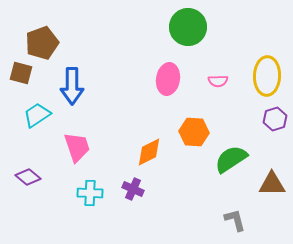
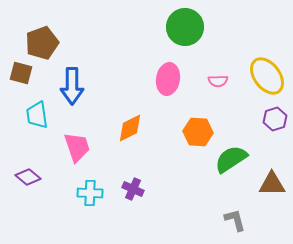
green circle: moved 3 px left
yellow ellipse: rotated 39 degrees counterclockwise
cyan trapezoid: rotated 64 degrees counterclockwise
orange hexagon: moved 4 px right
orange diamond: moved 19 px left, 24 px up
